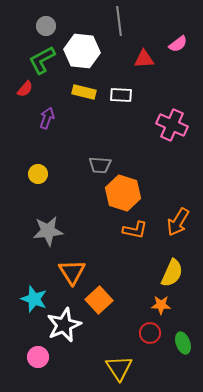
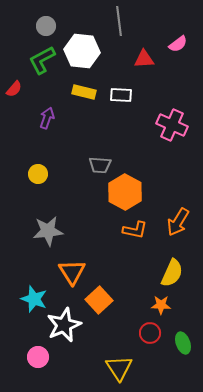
red semicircle: moved 11 px left
orange hexagon: moved 2 px right, 1 px up; rotated 12 degrees clockwise
